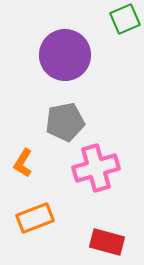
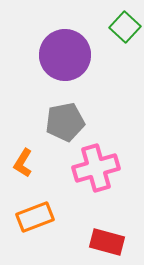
green square: moved 8 px down; rotated 24 degrees counterclockwise
orange rectangle: moved 1 px up
